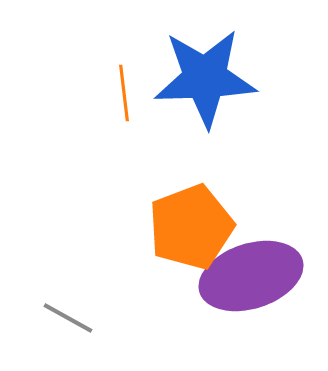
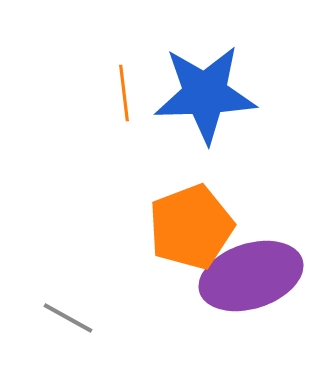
blue star: moved 16 px down
